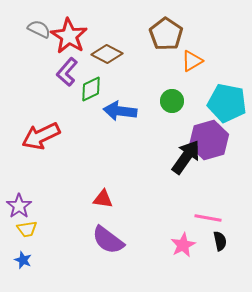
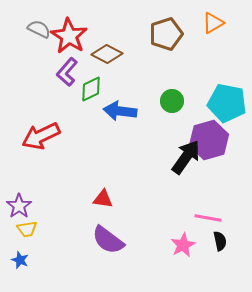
brown pentagon: rotated 20 degrees clockwise
orange triangle: moved 21 px right, 38 px up
blue star: moved 3 px left
